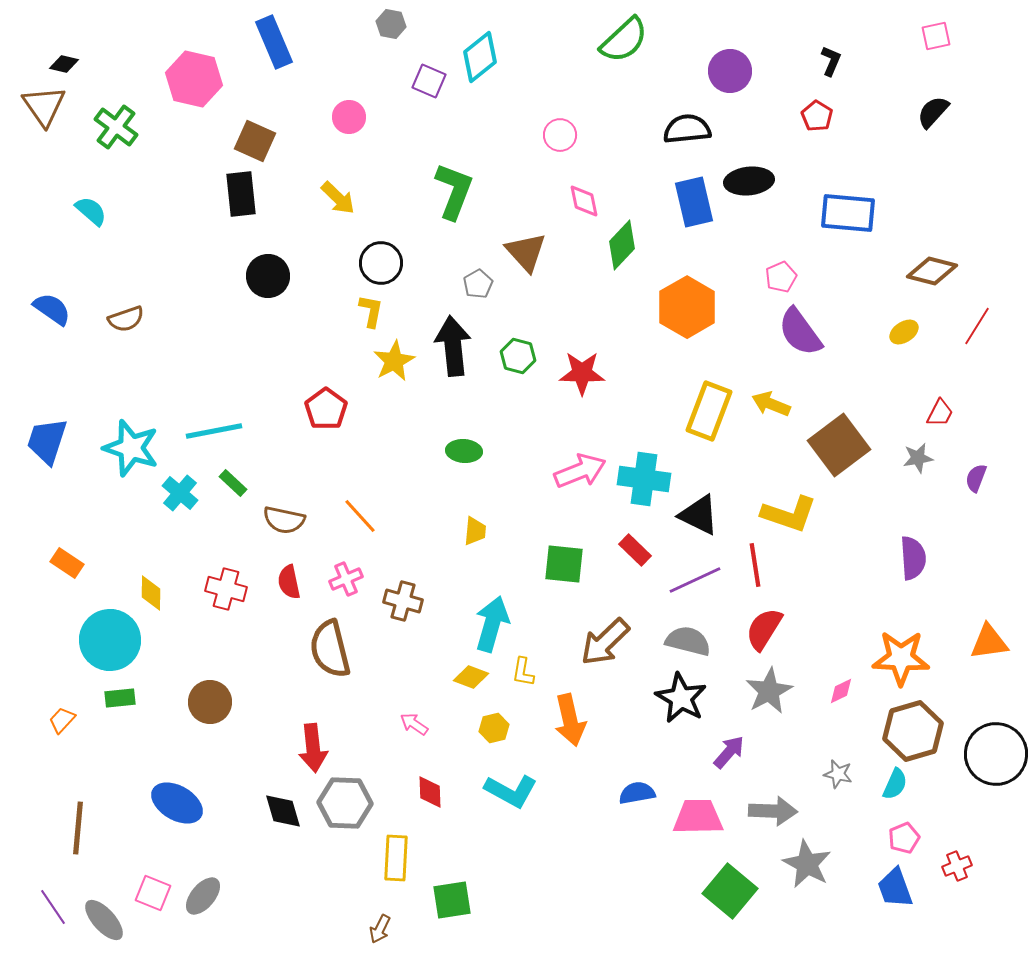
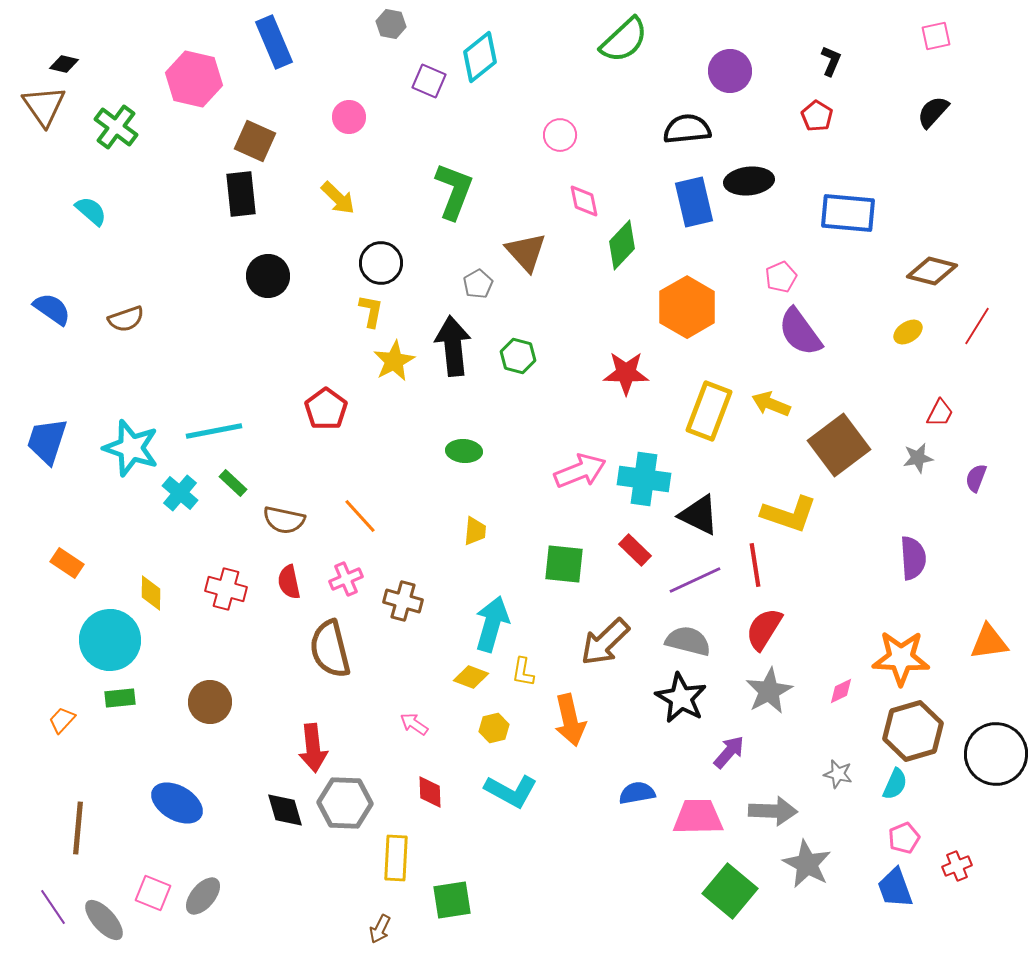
yellow ellipse at (904, 332): moved 4 px right
red star at (582, 373): moved 44 px right
black diamond at (283, 811): moved 2 px right, 1 px up
